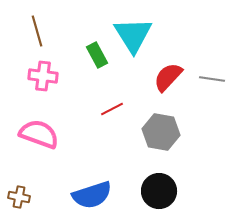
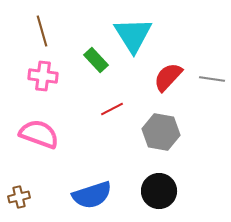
brown line: moved 5 px right
green rectangle: moved 1 px left, 5 px down; rotated 15 degrees counterclockwise
brown cross: rotated 25 degrees counterclockwise
